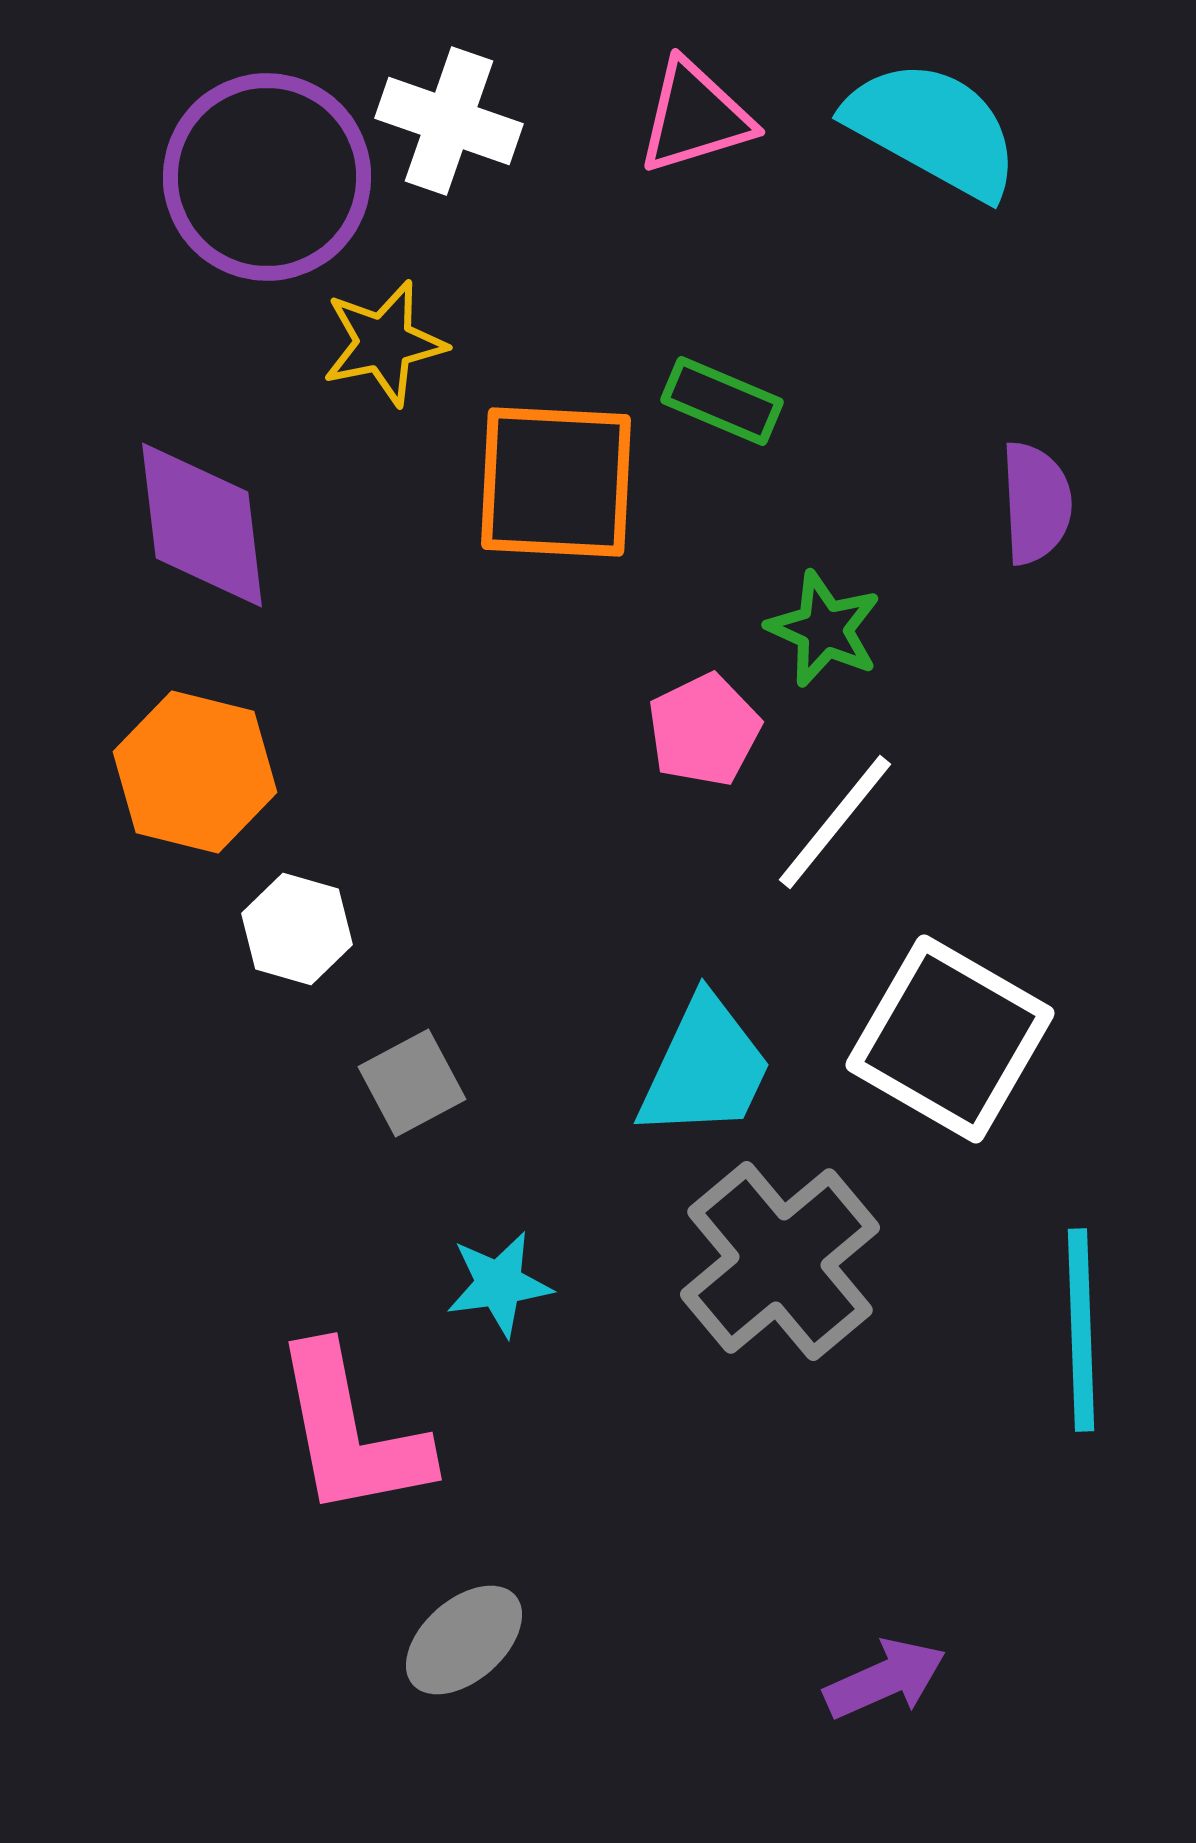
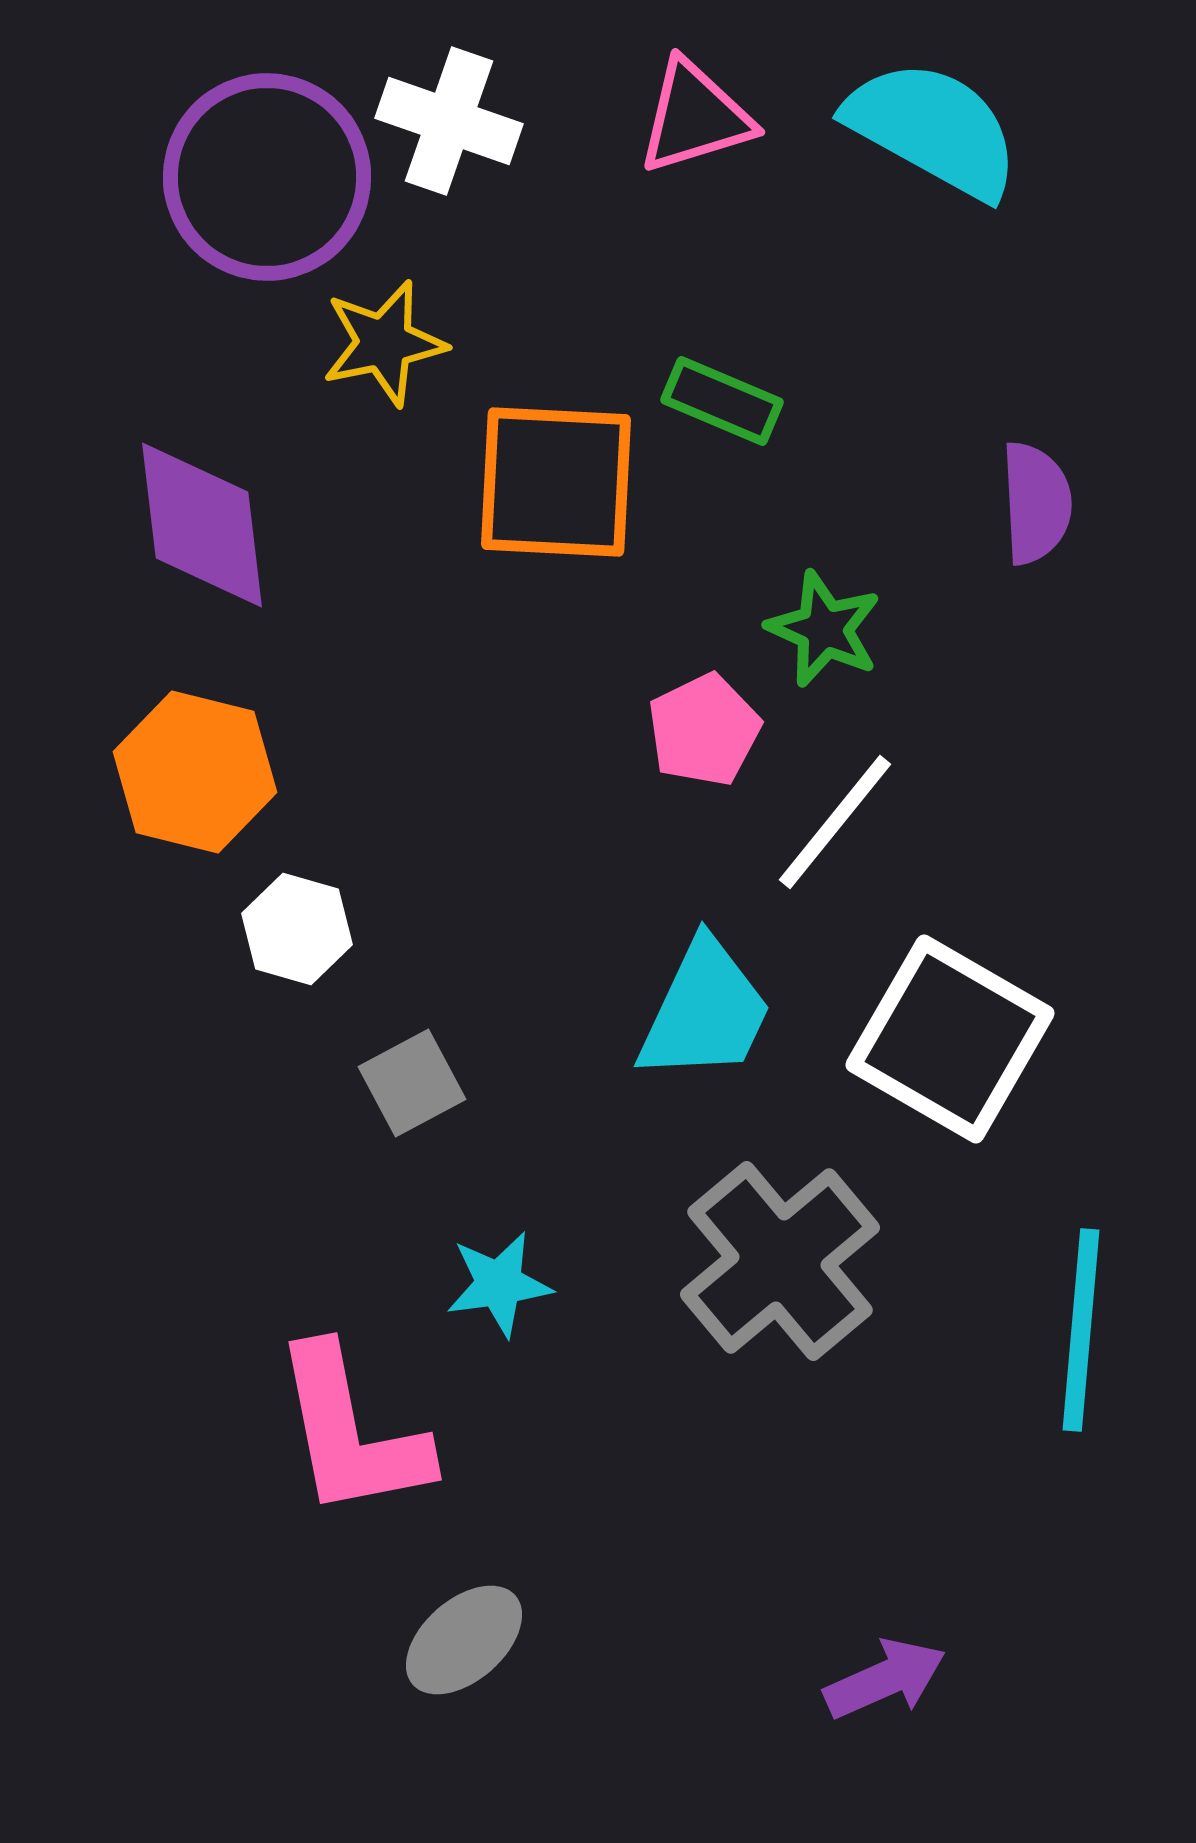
cyan trapezoid: moved 57 px up
cyan line: rotated 7 degrees clockwise
